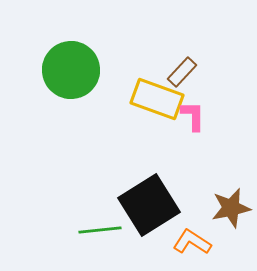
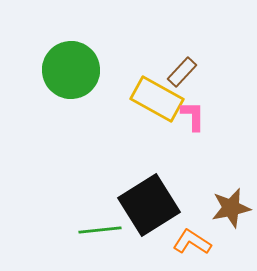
yellow rectangle: rotated 9 degrees clockwise
